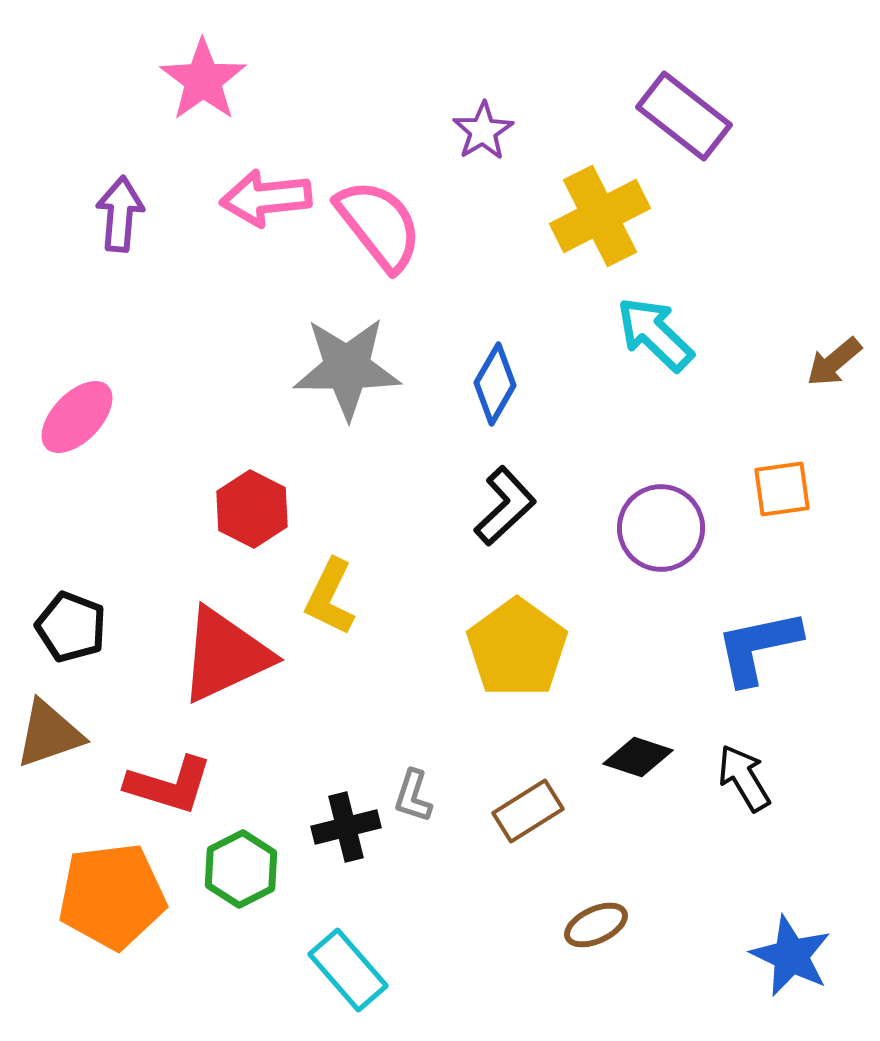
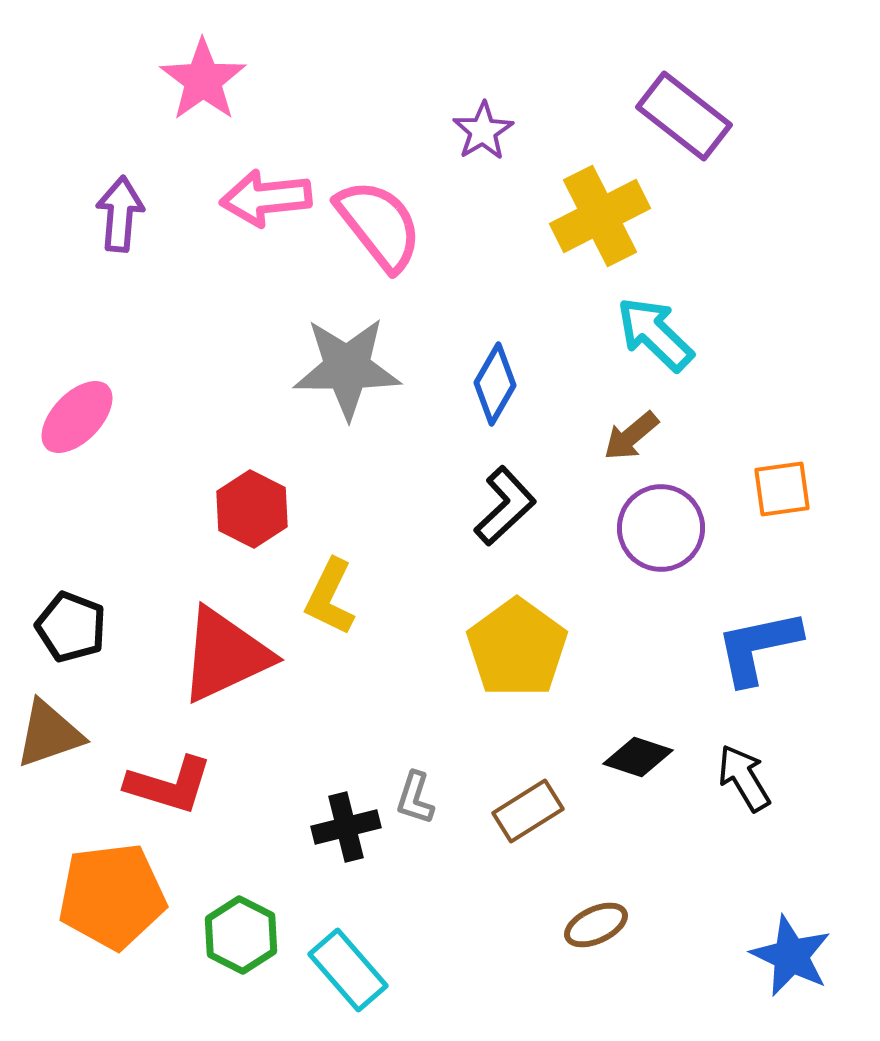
brown arrow: moved 203 px left, 74 px down
gray L-shape: moved 2 px right, 2 px down
green hexagon: moved 66 px down; rotated 6 degrees counterclockwise
